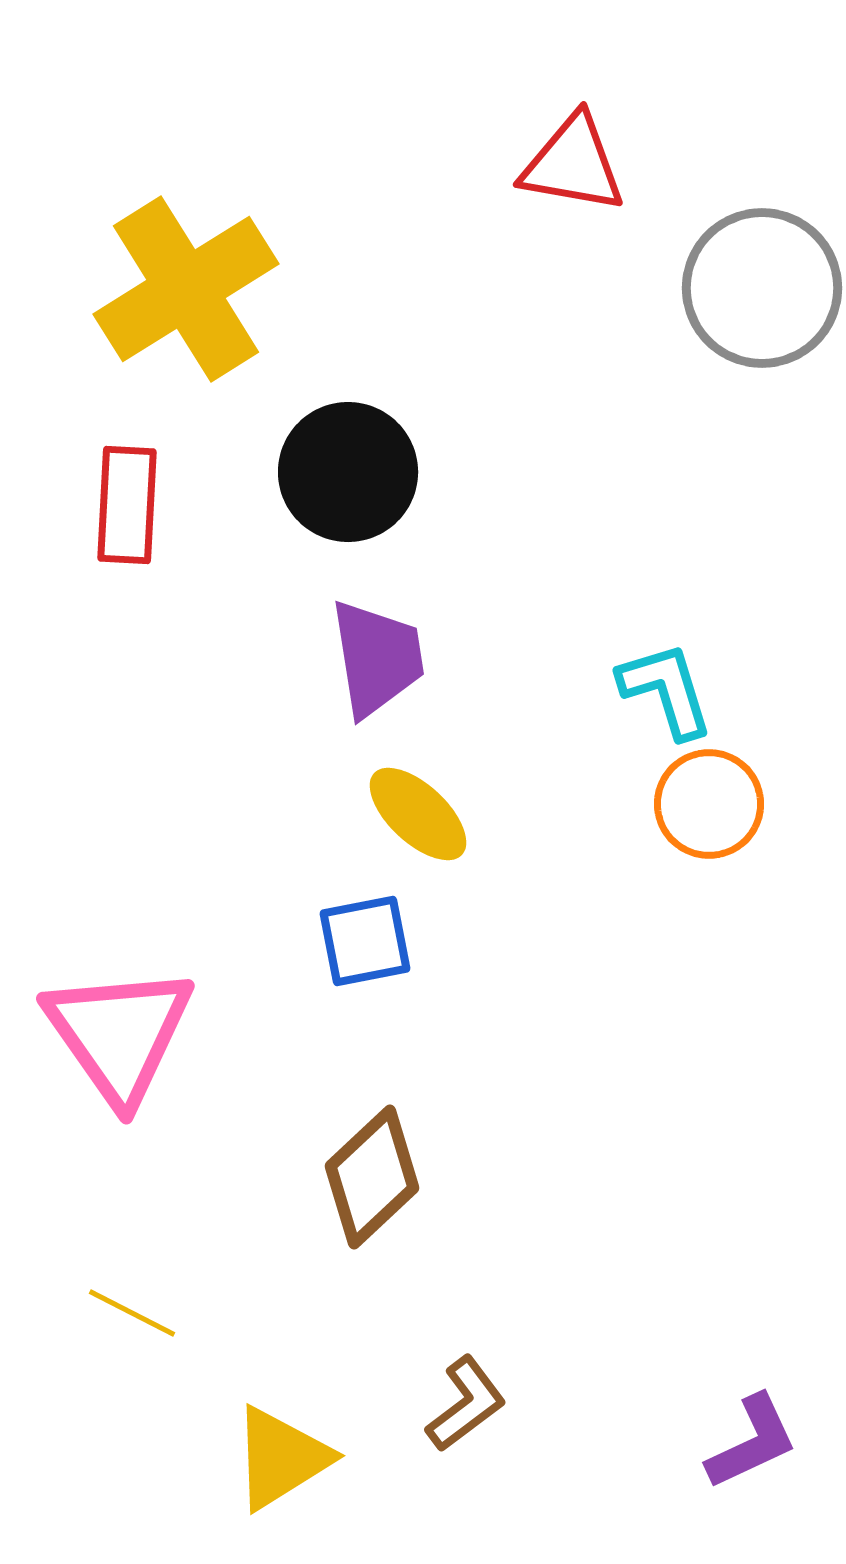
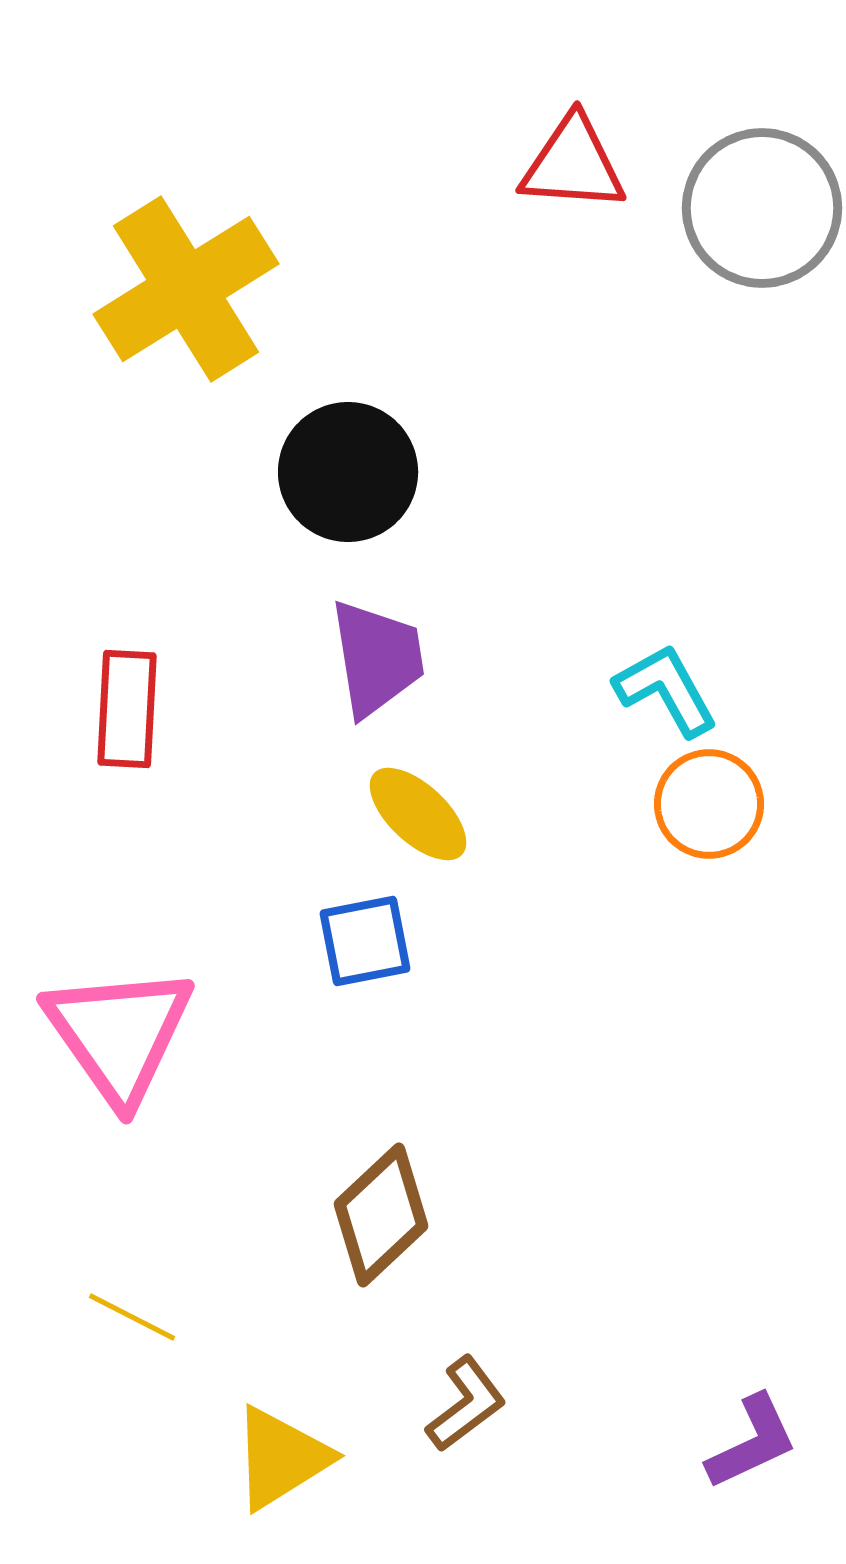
red triangle: rotated 6 degrees counterclockwise
gray circle: moved 80 px up
red rectangle: moved 204 px down
cyan L-shape: rotated 12 degrees counterclockwise
brown diamond: moved 9 px right, 38 px down
yellow line: moved 4 px down
